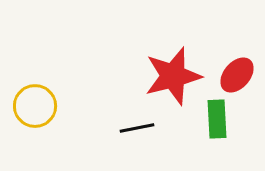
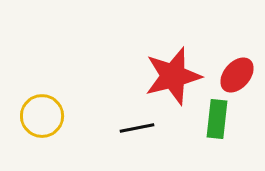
yellow circle: moved 7 px right, 10 px down
green rectangle: rotated 9 degrees clockwise
